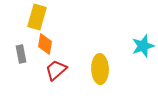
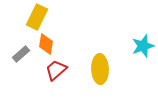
yellow rectangle: rotated 10 degrees clockwise
orange diamond: moved 1 px right
gray rectangle: rotated 60 degrees clockwise
